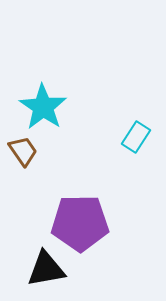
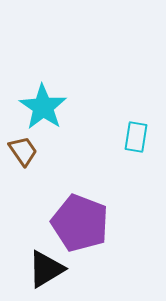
cyan rectangle: rotated 24 degrees counterclockwise
purple pentagon: rotated 22 degrees clockwise
black triangle: rotated 21 degrees counterclockwise
